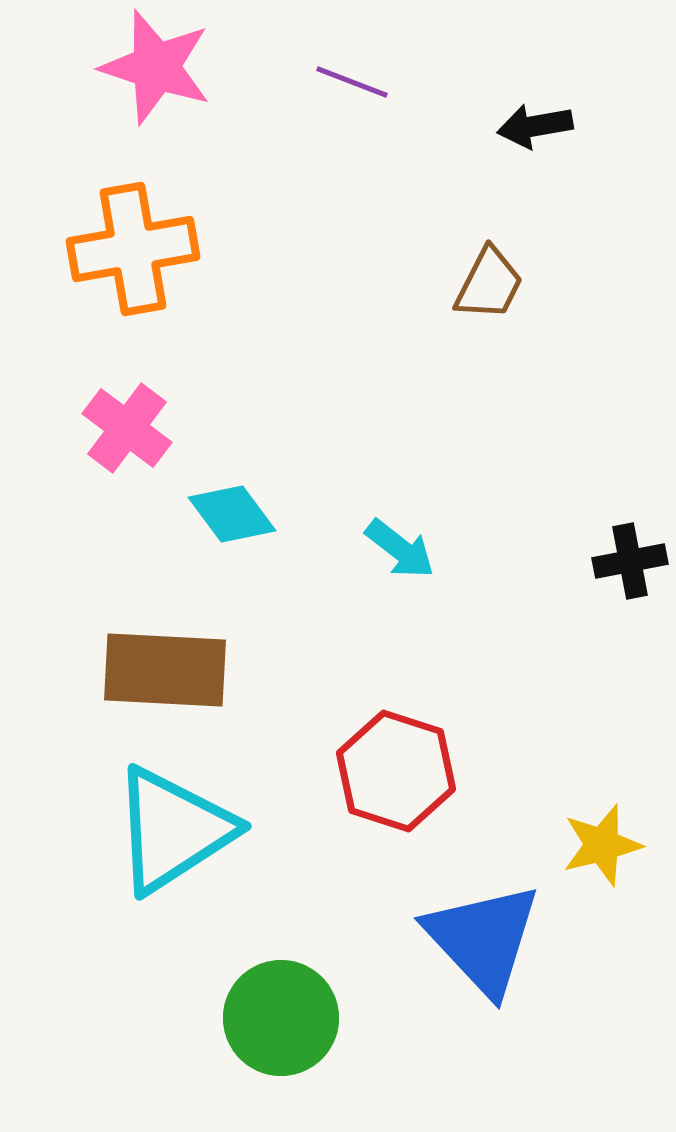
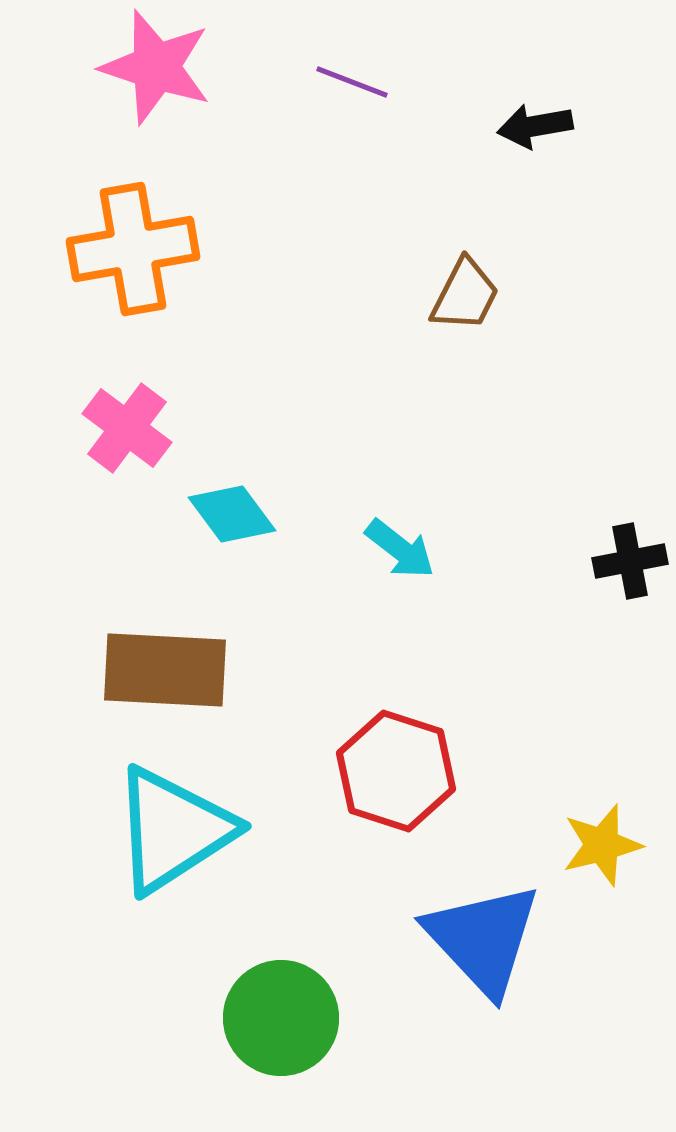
brown trapezoid: moved 24 px left, 11 px down
